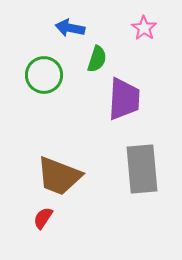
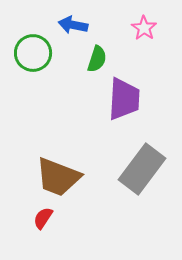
blue arrow: moved 3 px right, 3 px up
green circle: moved 11 px left, 22 px up
gray rectangle: rotated 42 degrees clockwise
brown trapezoid: moved 1 px left, 1 px down
